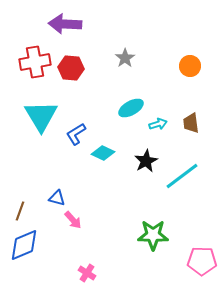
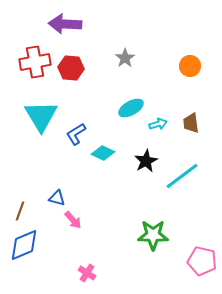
pink pentagon: rotated 12 degrees clockwise
